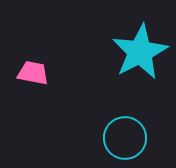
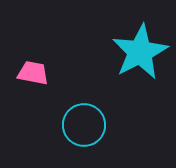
cyan circle: moved 41 px left, 13 px up
